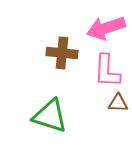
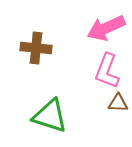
pink arrow: rotated 6 degrees counterclockwise
brown cross: moved 26 px left, 5 px up
pink L-shape: rotated 18 degrees clockwise
